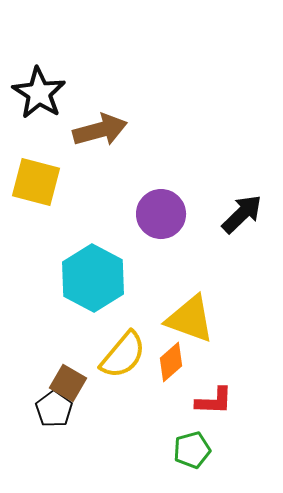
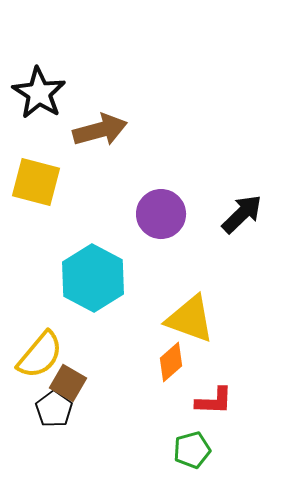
yellow semicircle: moved 83 px left
